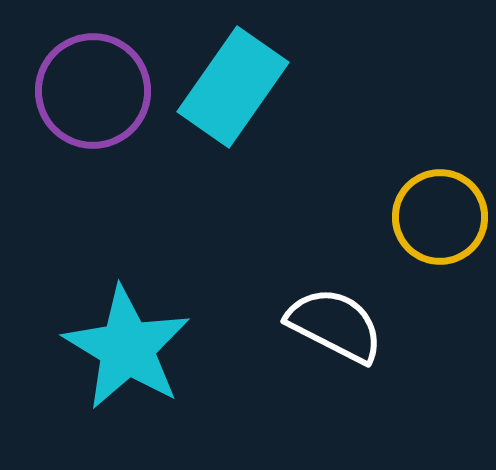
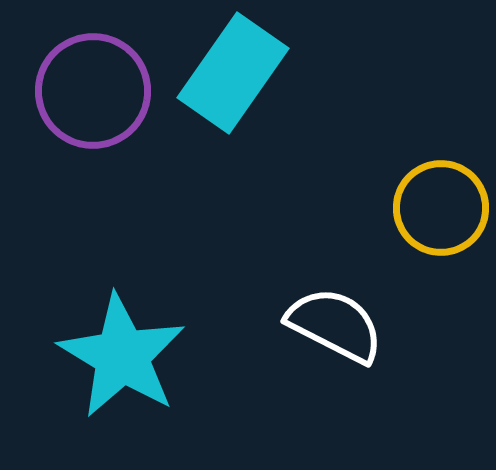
cyan rectangle: moved 14 px up
yellow circle: moved 1 px right, 9 px up
cyan star: moved 5 px left, 8 px down
